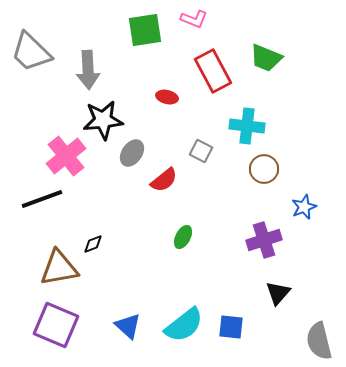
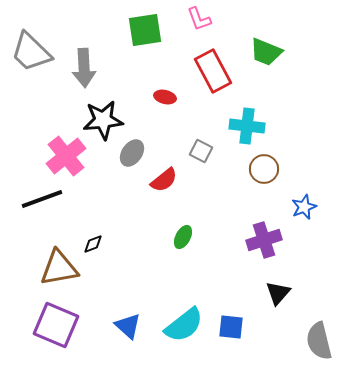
pink L-shape: moved 5 px right; rotated 48 degrees clockwise
green trapezoid: moved 6 px up
gray arrow: moved 4 px left, 2 px up
red ellipse: moved 2 px left
